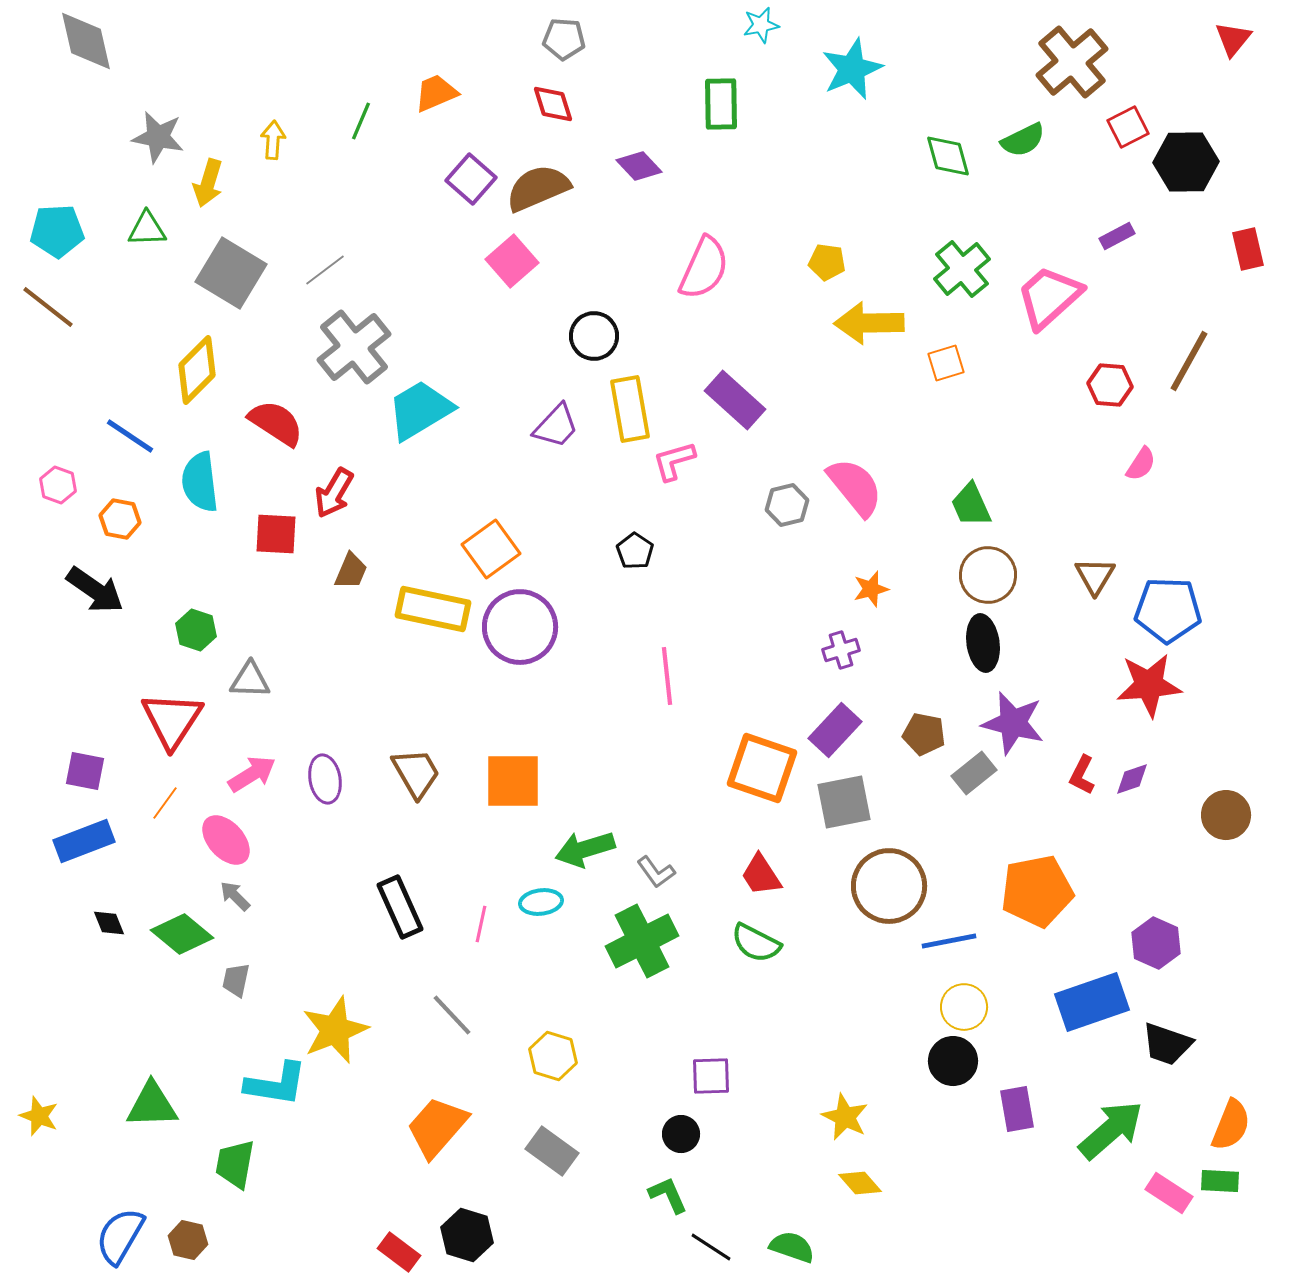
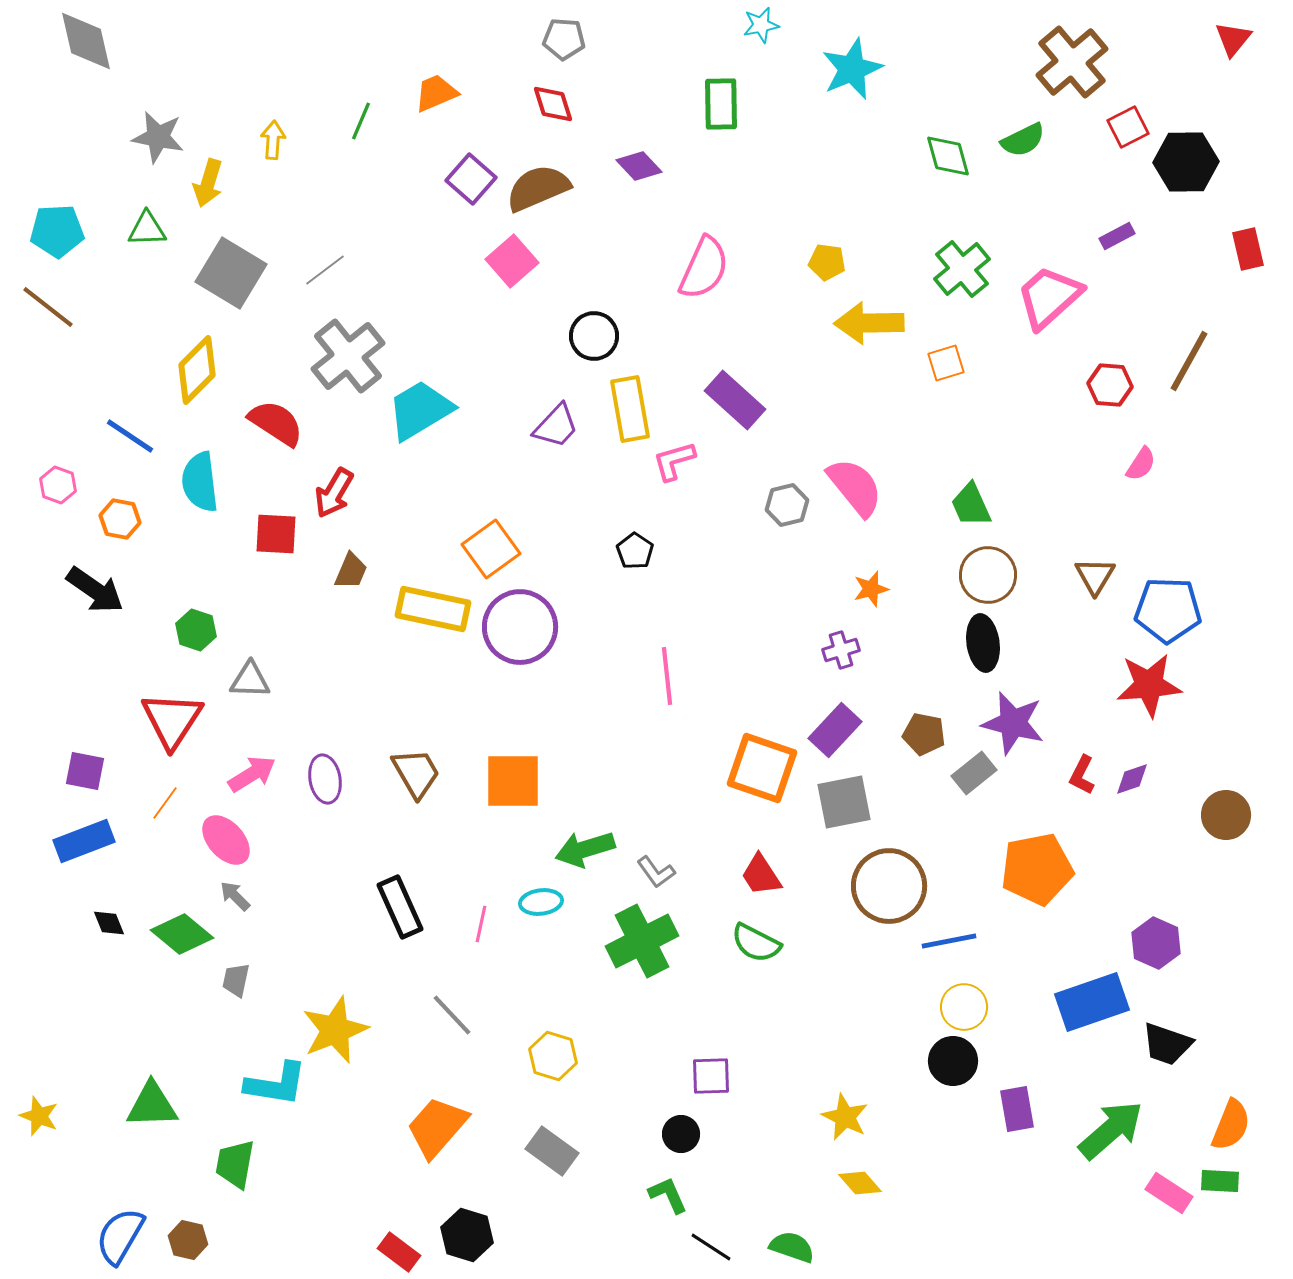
gray cross at (354, 347): moved 6 px left, 9 px down
orange pentagon at (1037, 891): moved 22 px up
